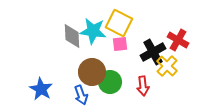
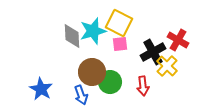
cyan star: rotated 24 degrees counterclockwise
